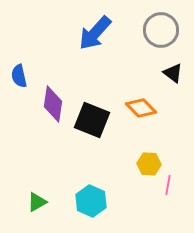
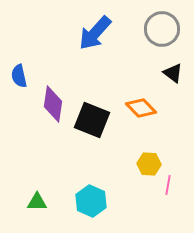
gray circle: moved 1 px right, 1 px up
green triangle: rotated 30 degrees clockwise
